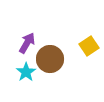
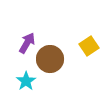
cyan star: moved 9 px down
